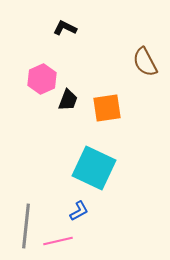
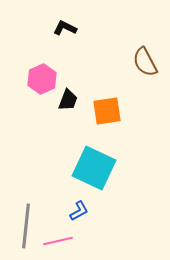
orange square: moved 3 px down
